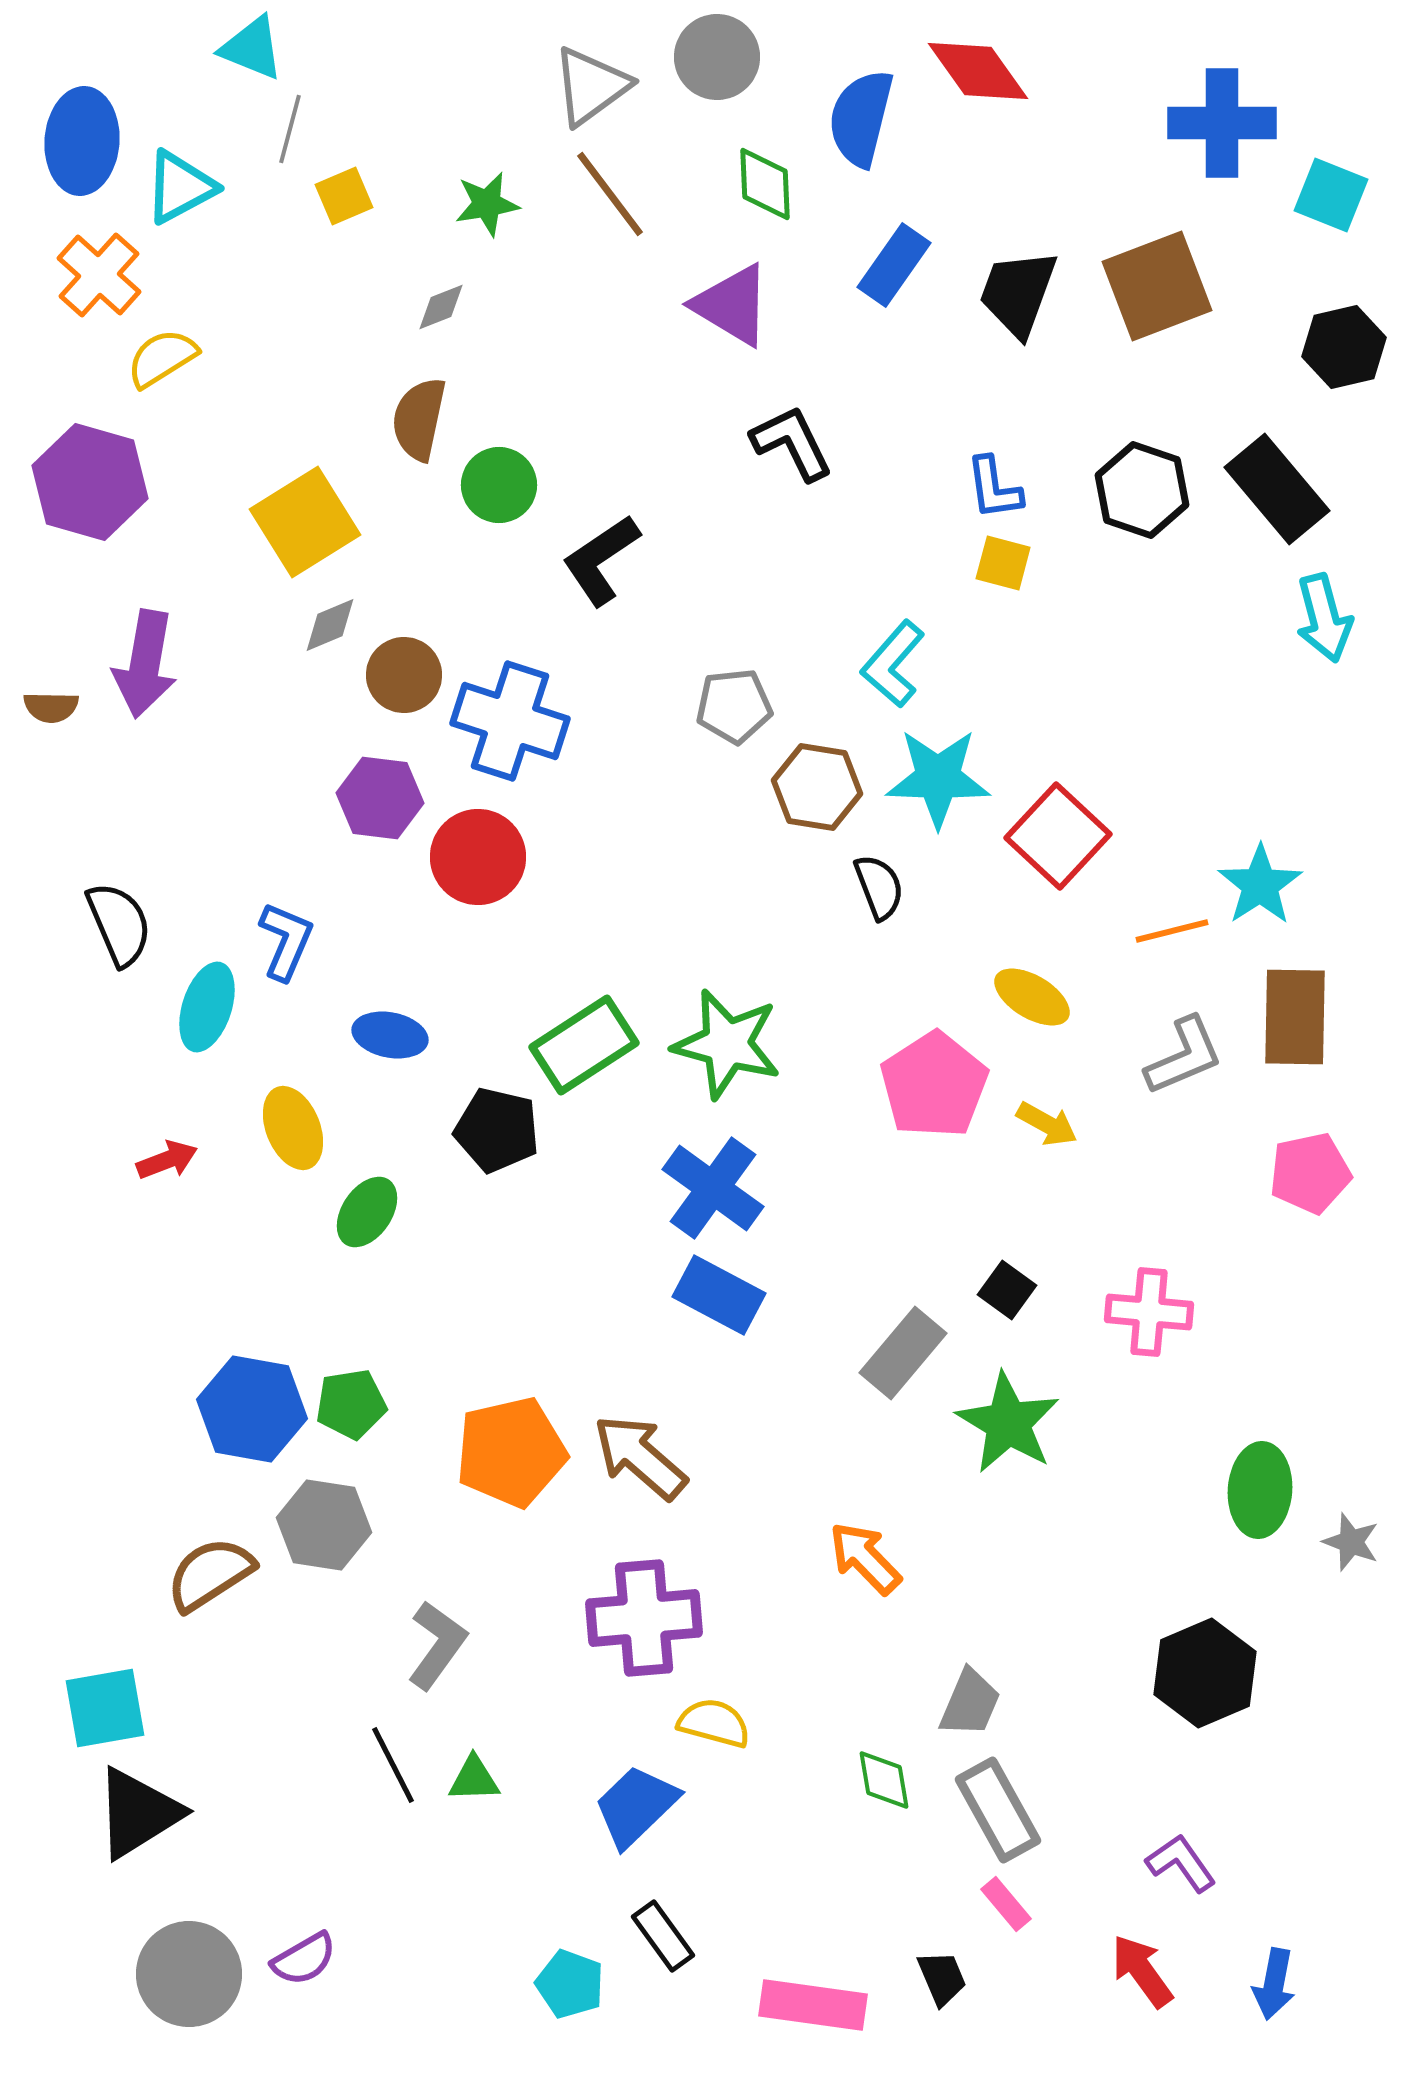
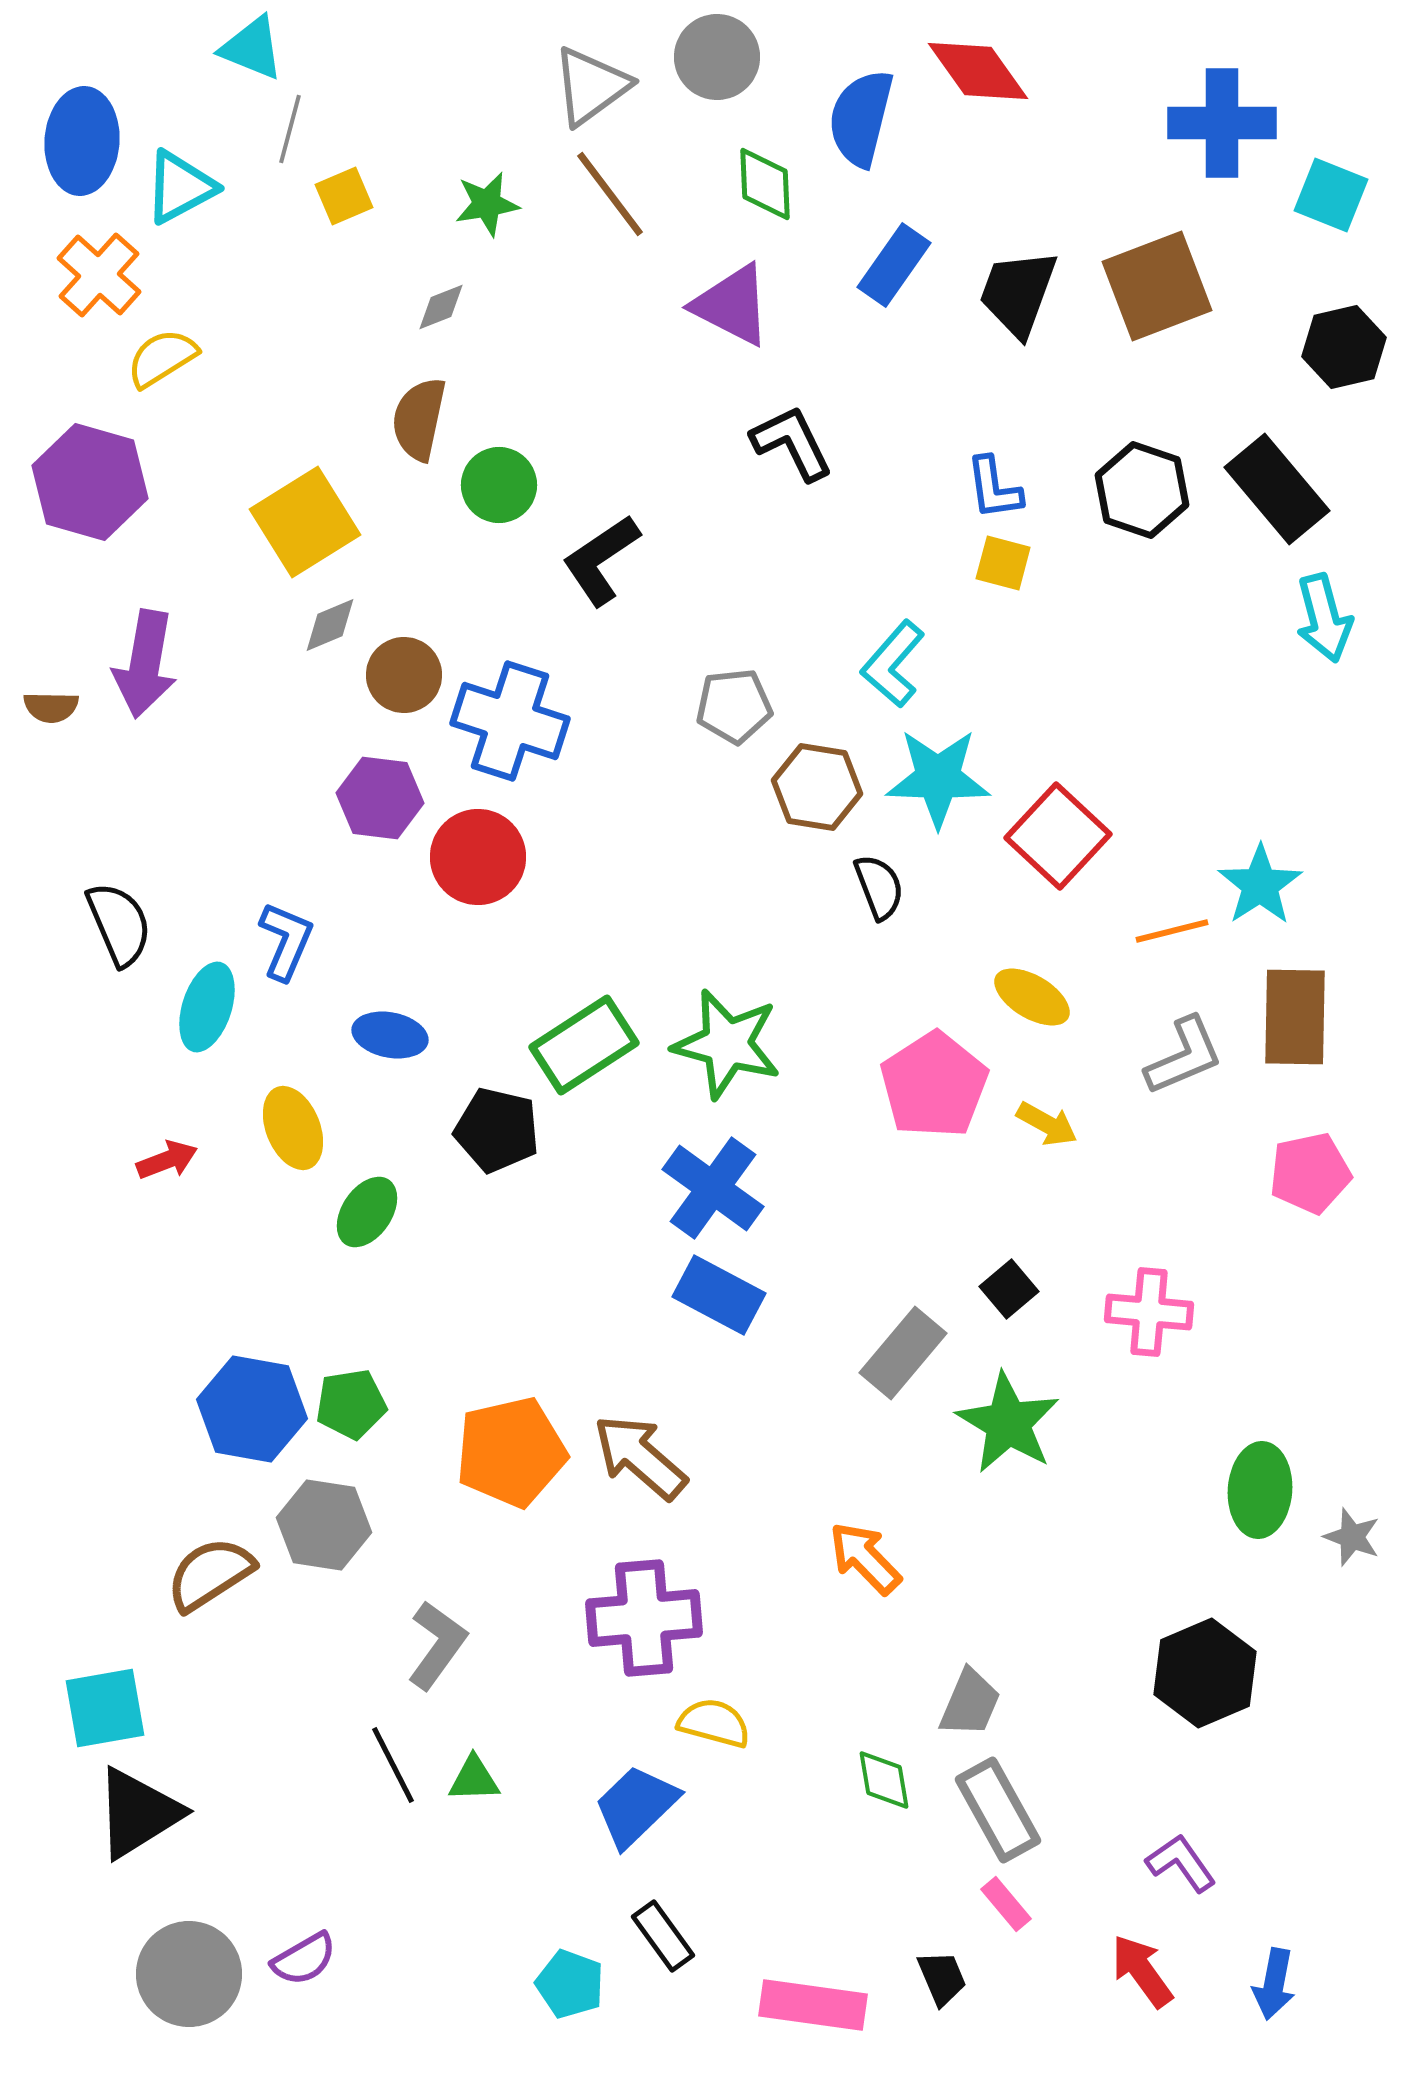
purple triangle at (732, 305): rotated 4 degrees counterclockwise
black square at (1007, 1290): moved 2 px right, 1 px up; rotated 14 degrees clockwise
gray star at (1351, 1542): moved 1 px right, 5 px up
